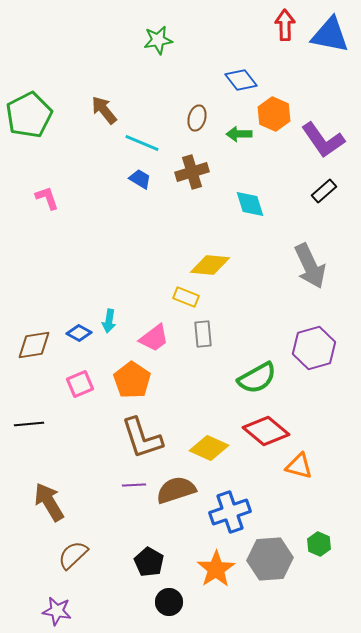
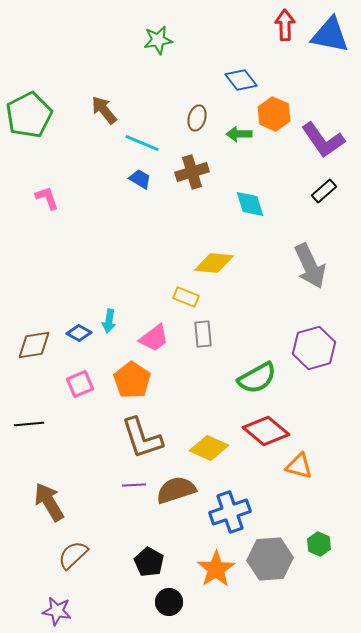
yellow diamond at (210, 265): moved 4 px right, 2 px up
